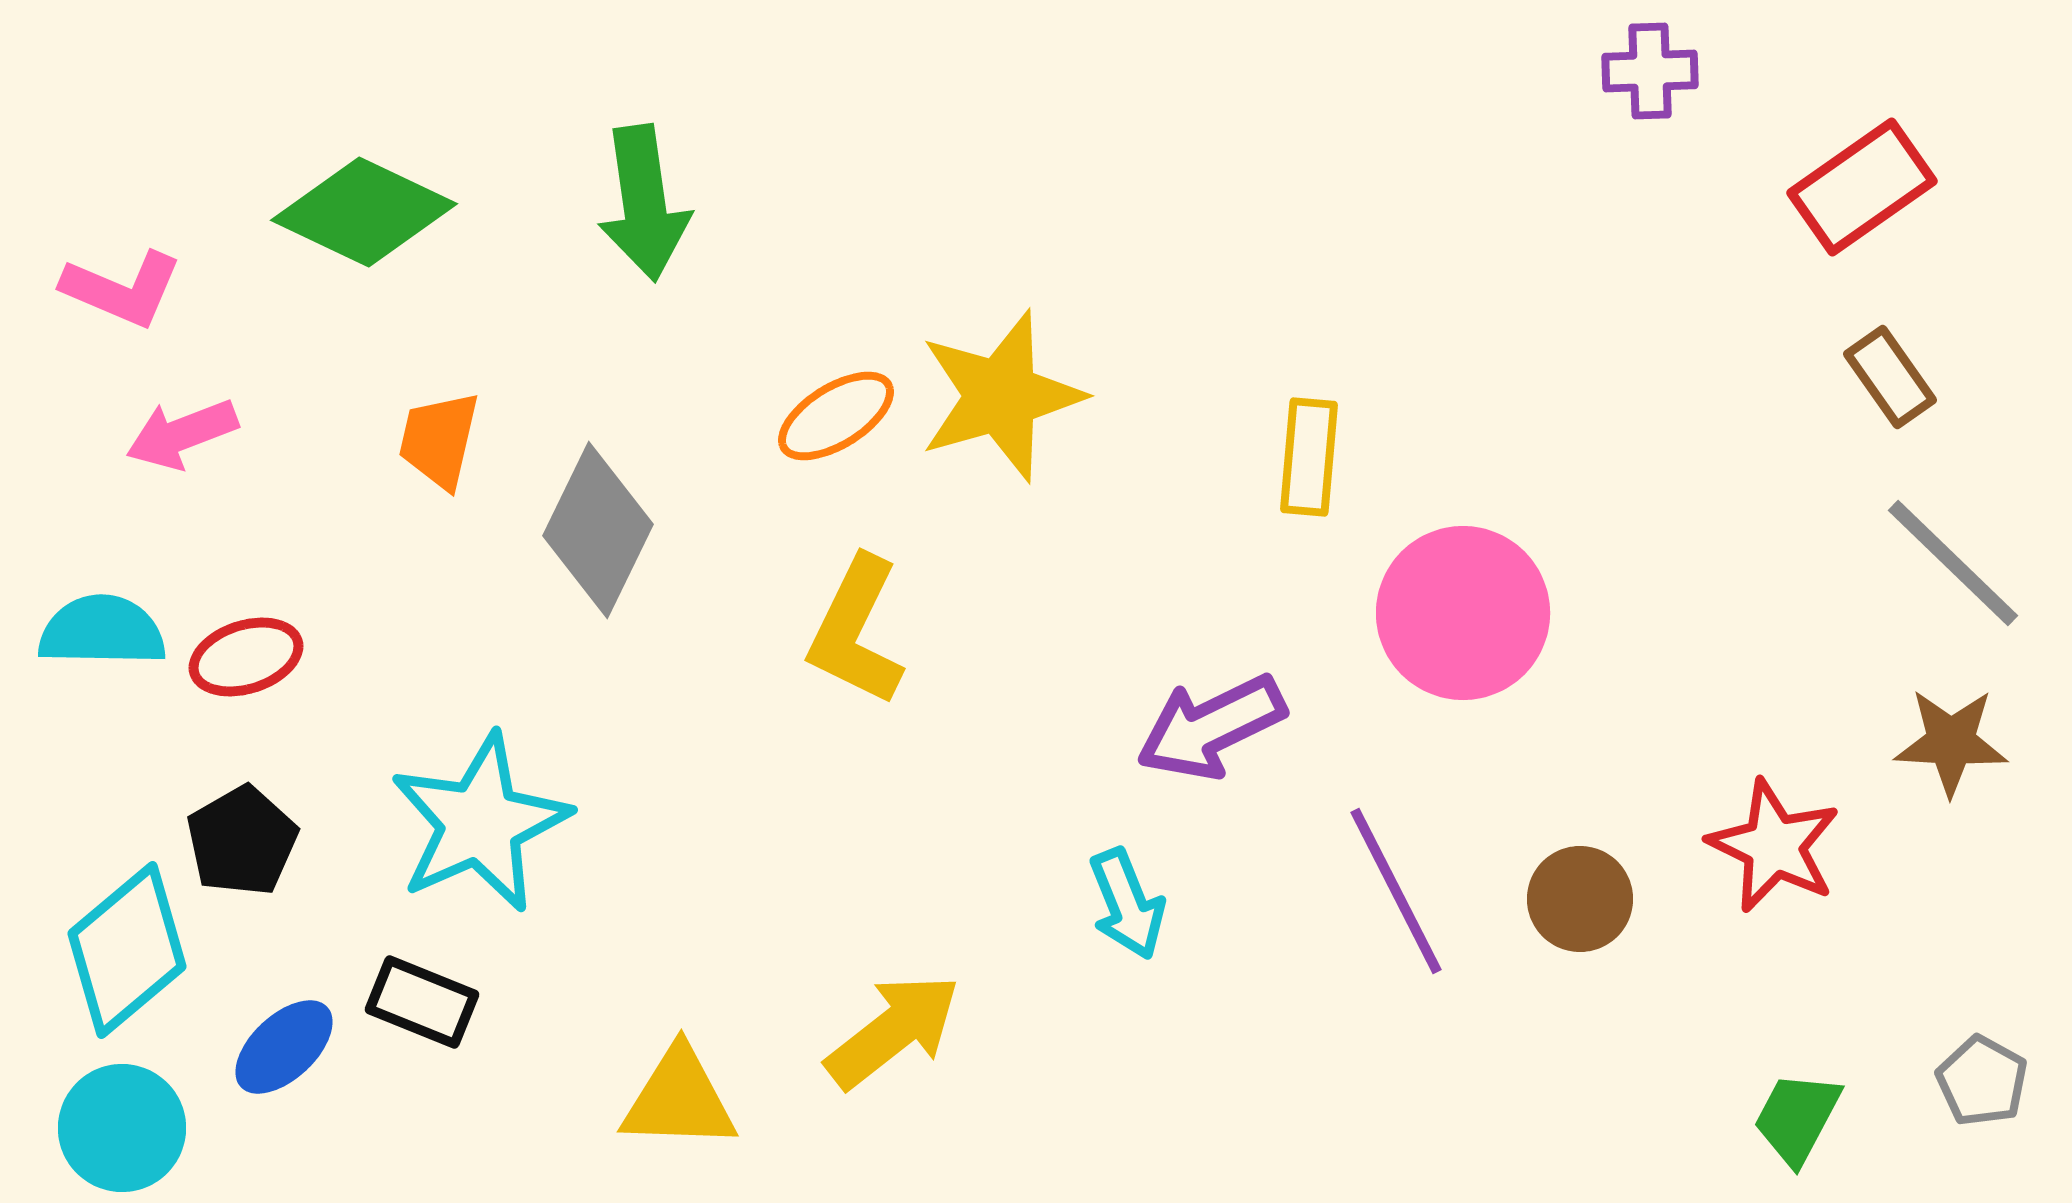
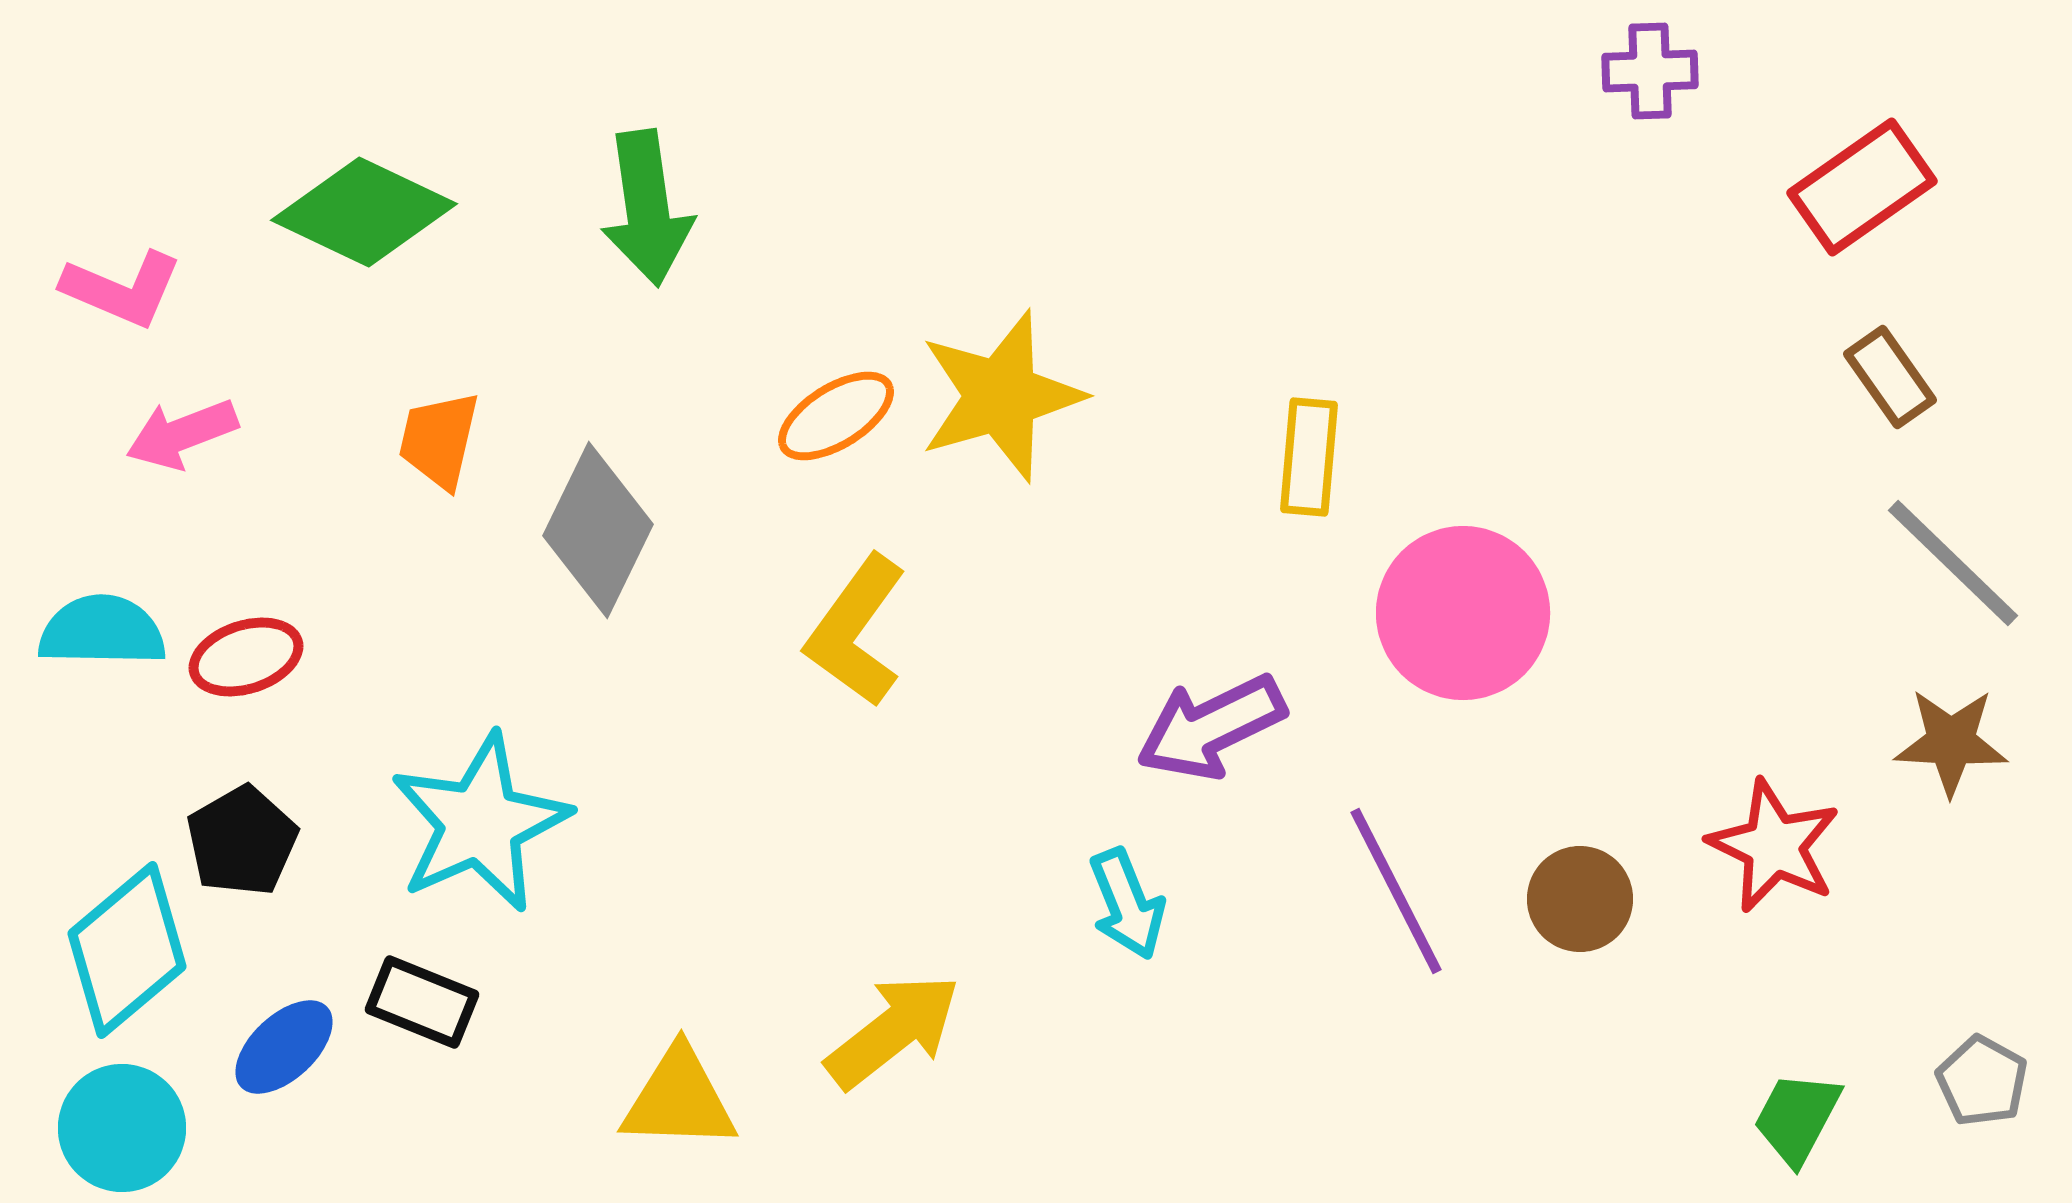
green arrow: moved 3 px right, 5 px down
yellow L-shape: rotated 10 degrees clockwise
